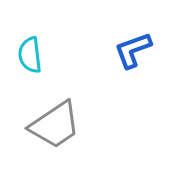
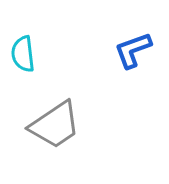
cyan semicircle: moved 7 px left, 1 px up
